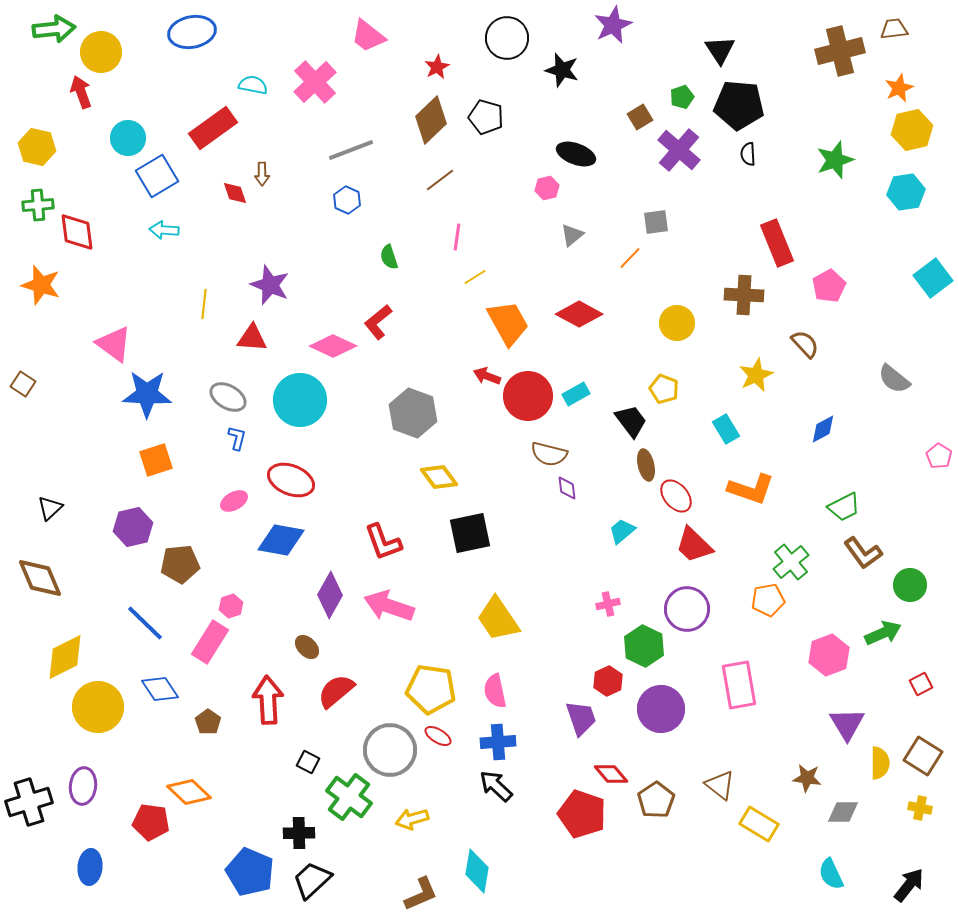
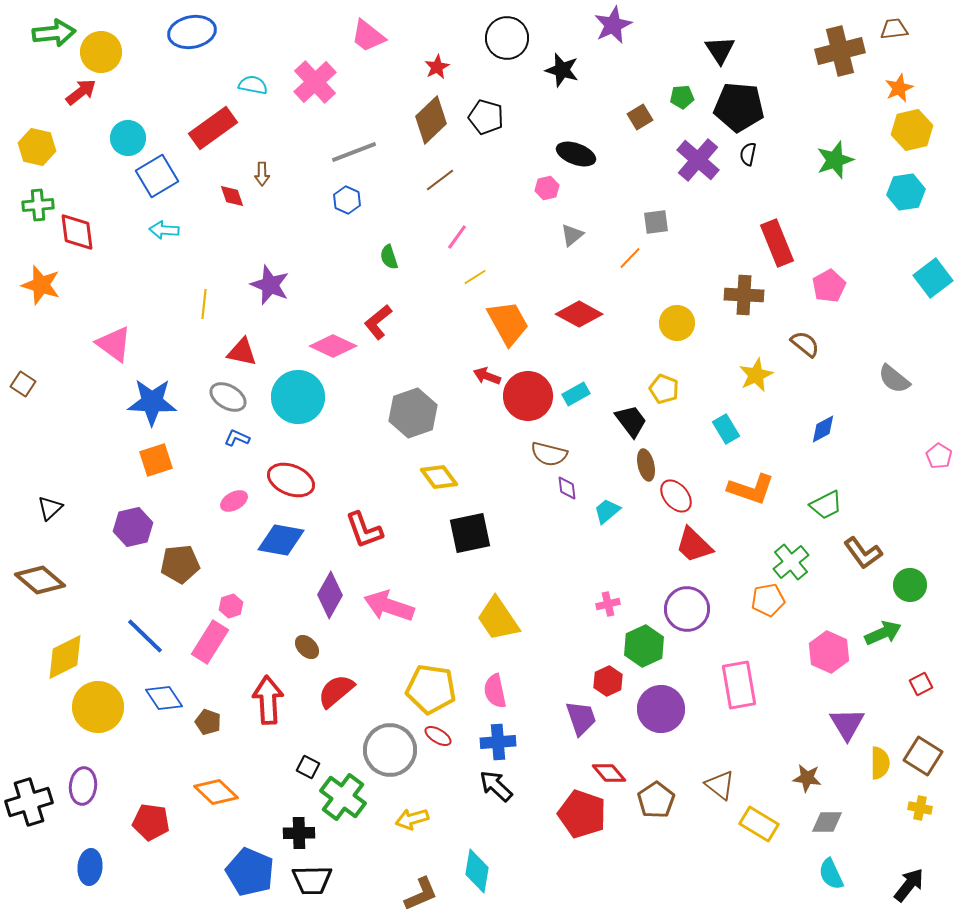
green arrow at (54, 29): moved 4 px down
red arrow at (81, 92): rotated 72 degrees clockwise
green pentagon at (682, 97): rotated 15 degrees clockwise
black pentagon at (739, 105): moved 2 px down
gray line at (351, 150): moved 3 px right, 2 px down
purple cross at (679, 150): moved 19 px right, 10 px down
black semicircle at (748, 154): rotated 15 degrees clockwise
red diamond at (235, 193): moved 3 px left, 3 px down
pink line at (457, 237): rotated 28 degrees clockwise
red triangle at (252, 338): moved 10 px left, 14 px down; rotated 8 degrees clockwise
brown semicircle at (805, 344): rotated 8 degrees counterclockwise
blue star at (147, 394): moved 5 px right, 8 px down
cyan circle at (300, 400): moved 2 px left, 3 px up
gray hexagon at (413, 413): rotated 21 degrees clockwise
blue L-shape at (237, 438): rotated 80 degrees counterclockwise
green trapezoid at (844, 507): moved 18 px left, 2 px up
cyan trapezoid at (622, 531): moved 15 px left, 20 px up
red L-shape at (383, 542): moved 19 px left, 12 px up
brown diamond at (40, 578): moved 2 px down; rotated 27 degrees counterclockwise
blue line at (145, 623): moved 13 px down
green hexagon at (644, 646): rotated 9 degrees clockwise
pink hexagon at (829, 655): moved 3 px up; rotated 15 degrees counterclockwise
blue diamond at (160, 689): moved 4 px right, 9 px down
brown pentagon at (208, 722): rotated 15 degrees counterclockwise
black square at (308, 762): moved 5 px down
red diamond at (611, 774): moved 2 px left, 1 px up
orange diamond at (189, 792): moved 27 px right
green cross at (349, 797): moved 6 px left
gray diamond at (843, 812): moved 16 px left, 10 px down
black trapezoid at (312, 880): rotated 138 degrees counterclockwise
